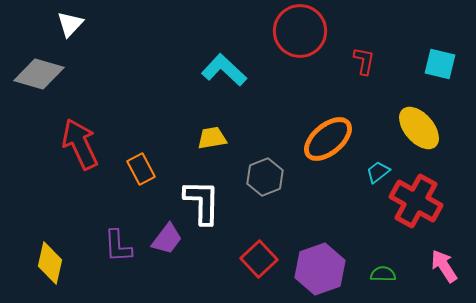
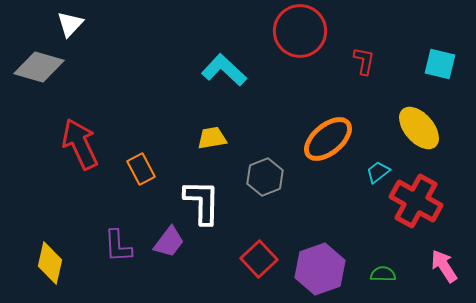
gray diamond: moved 7 px up
purple trapezoid: moved 2 px right, 3 px down
